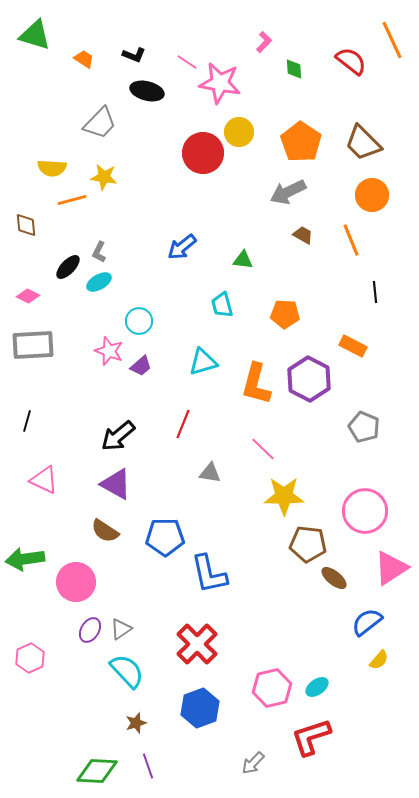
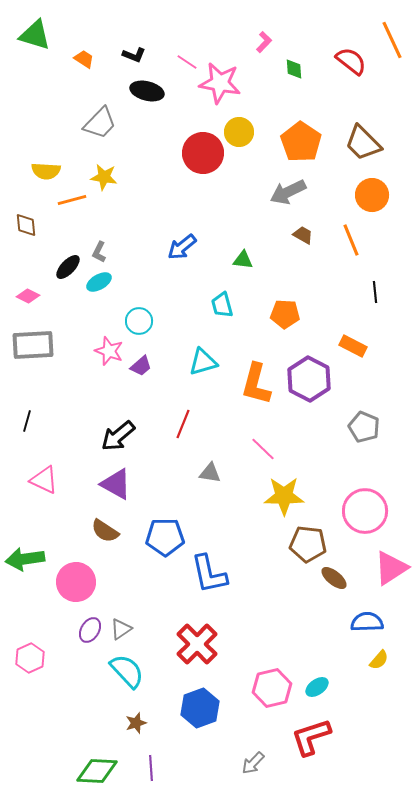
yellow semicircle at (52, 168): moved 6 px left, 3 px down
blue semicircle at (367, 622): rotated 36 degrees clockwise
purple line at (148, 766): moved 3 px right, 2 px down; rotated 15 degrees clockwise
